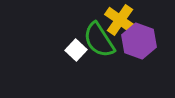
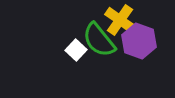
green semicircle: rotated 6 degrees counterclockwise
